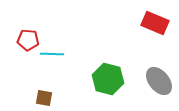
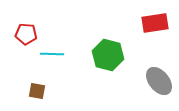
red rectangle: rotated 32 degrees counterclockwise
red pentagon: moved 2 px left, 6 px up
green hexagon: moved 24 px up
brown square: moved 7 px left, 7 px up
